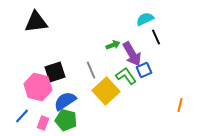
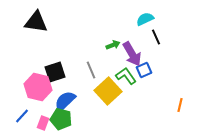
black triangle: rotated 15 degrees clockwise
yellow square: moved 2 px right
blue semicircle: rotated 10 degrees counterclockwise
green pentagon: moved 5 px left, 1 px up
